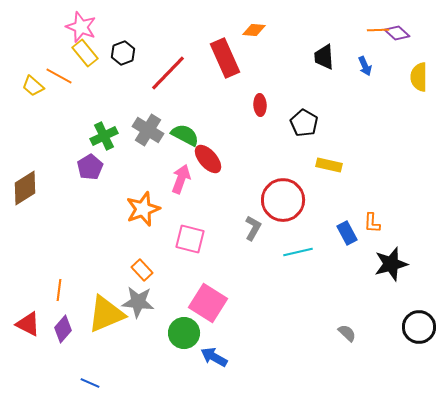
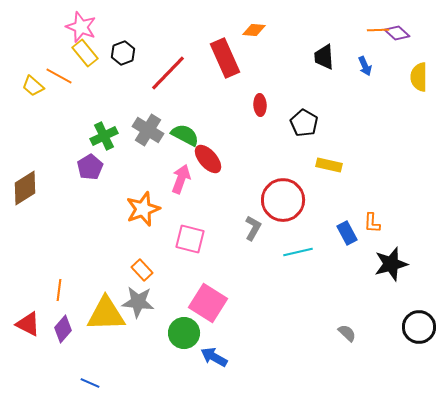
yellow triangle at (106, 314): rotated 21 degrees clockwise
